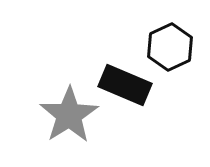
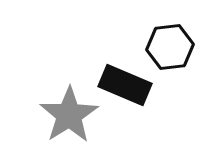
black hexagon: rotated 18 degrees clockwise
